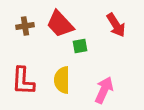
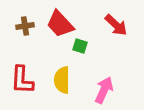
red arrow: rotated 15 degrees counterclockwise
green square: rotated 28 degrees clockwise
red L-shape: moved 1 px left, 1 px up
